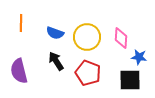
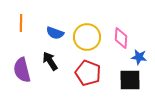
black arrow: moved 6 px left
purple semicircle: moved 3 px right, 1 px up
